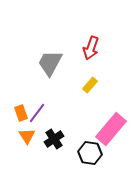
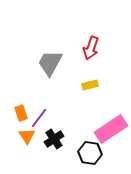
yellow rectangle: rotated 35 degrees clockwise
purple line: moved 2 px right, 5 px down
pink rectangle: rotated 16 degrees clockwise
